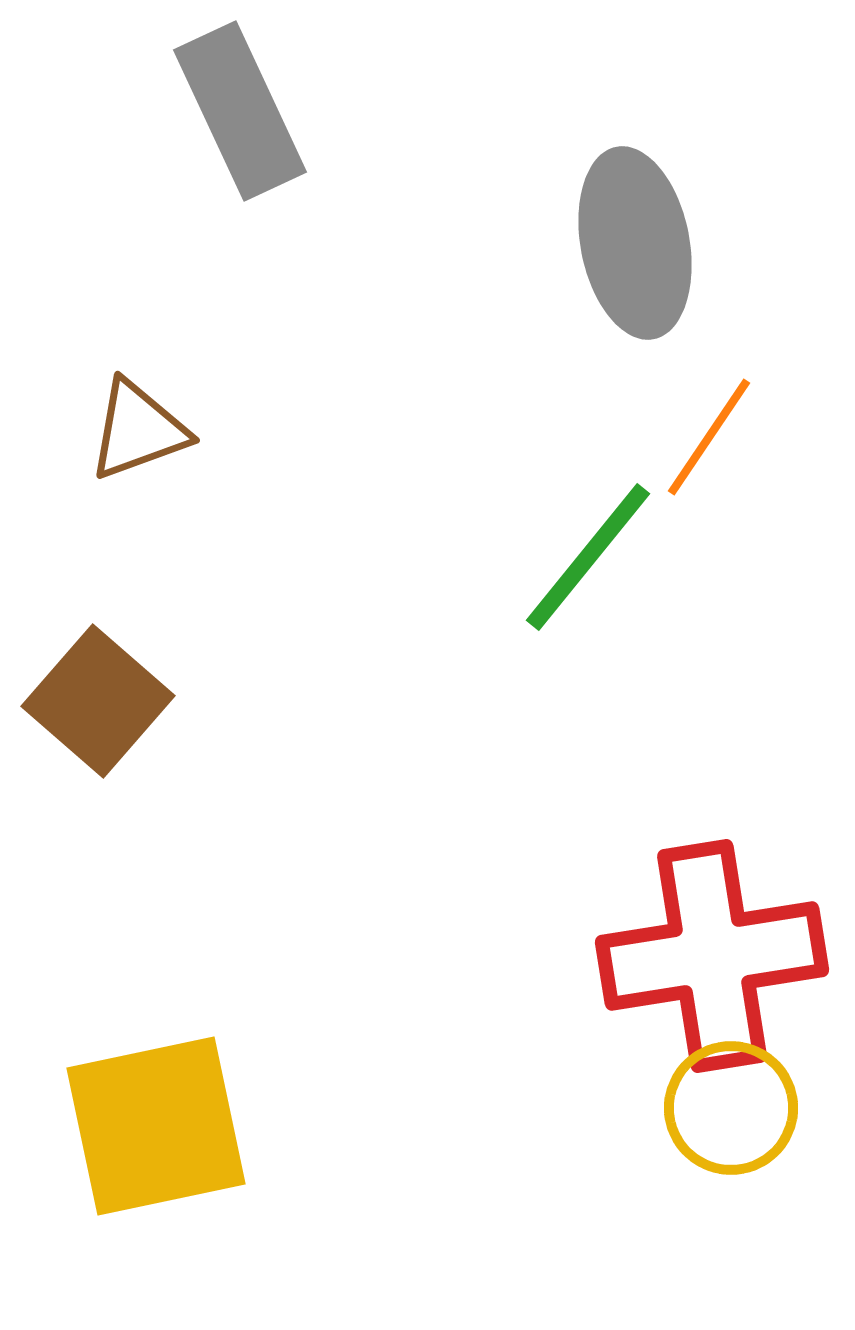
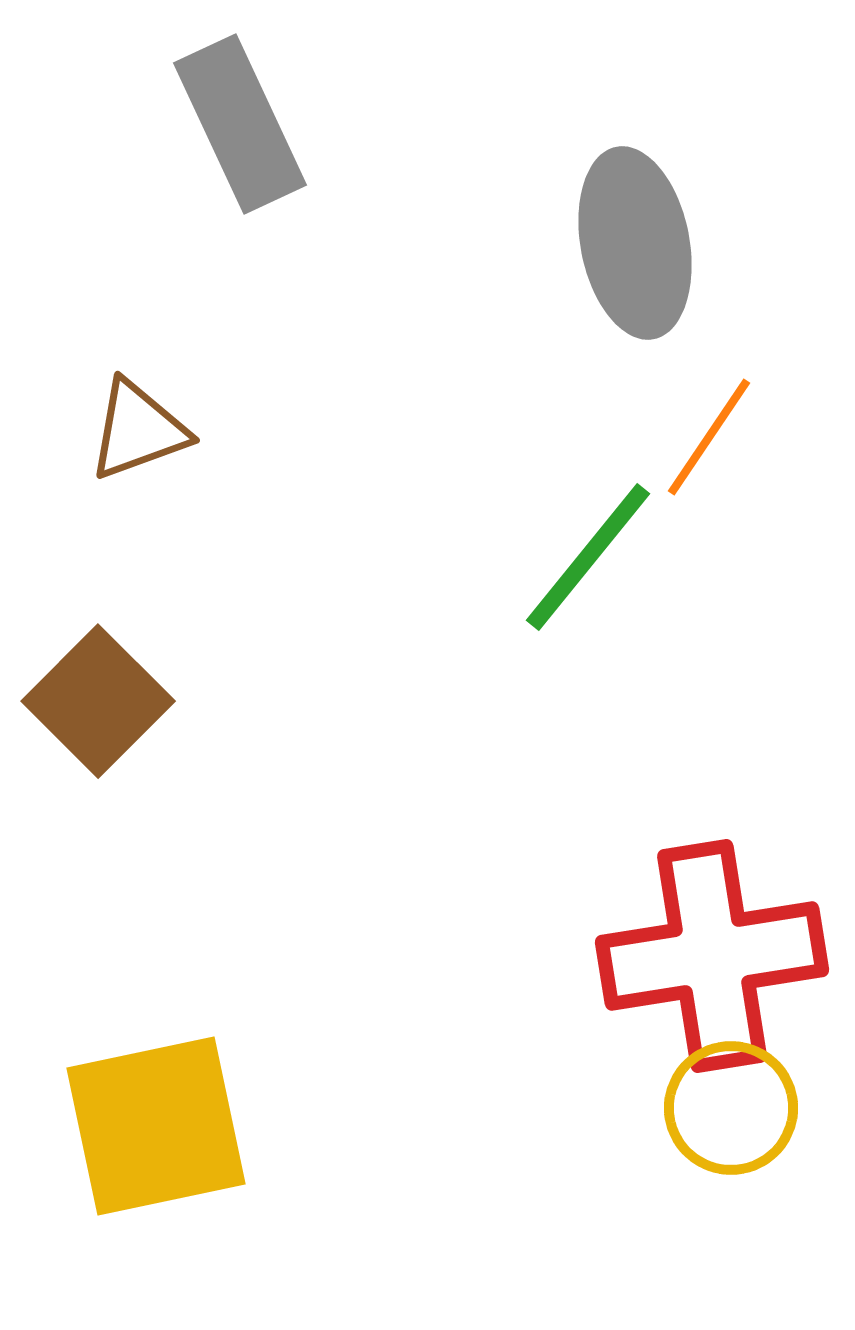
gray rectangle: moved 13 px down
brown square: rotated 4 degrees clockwise
